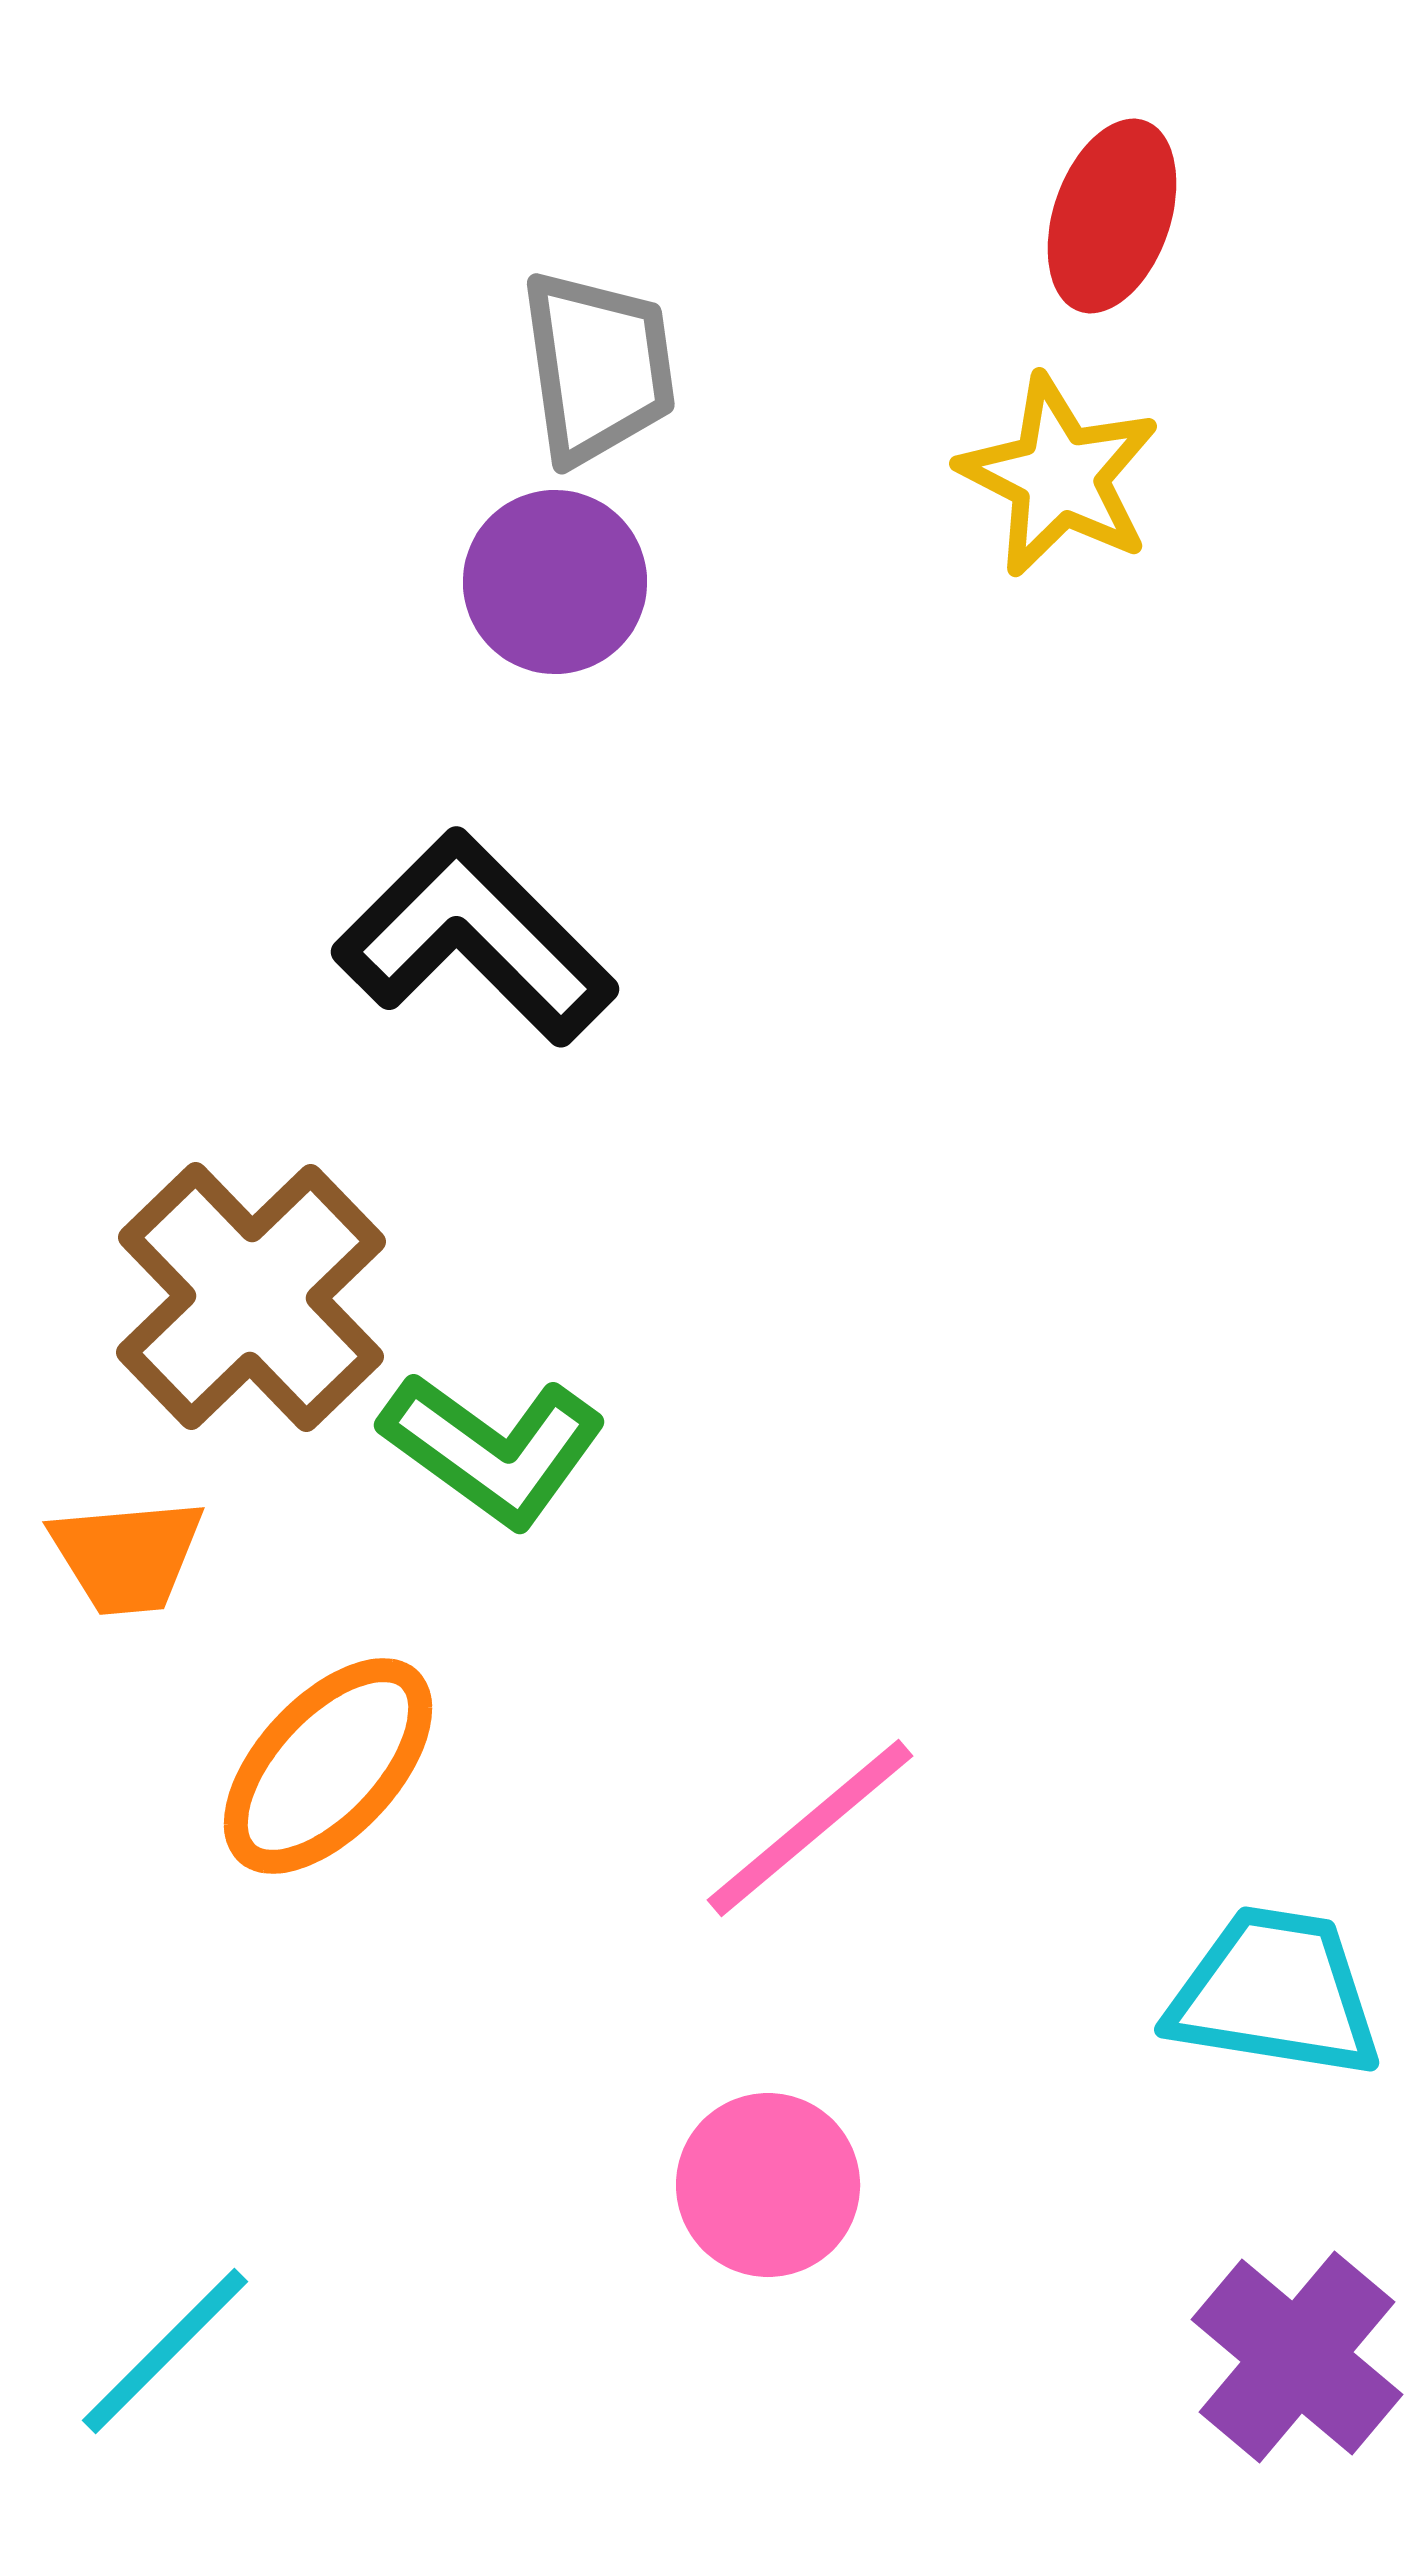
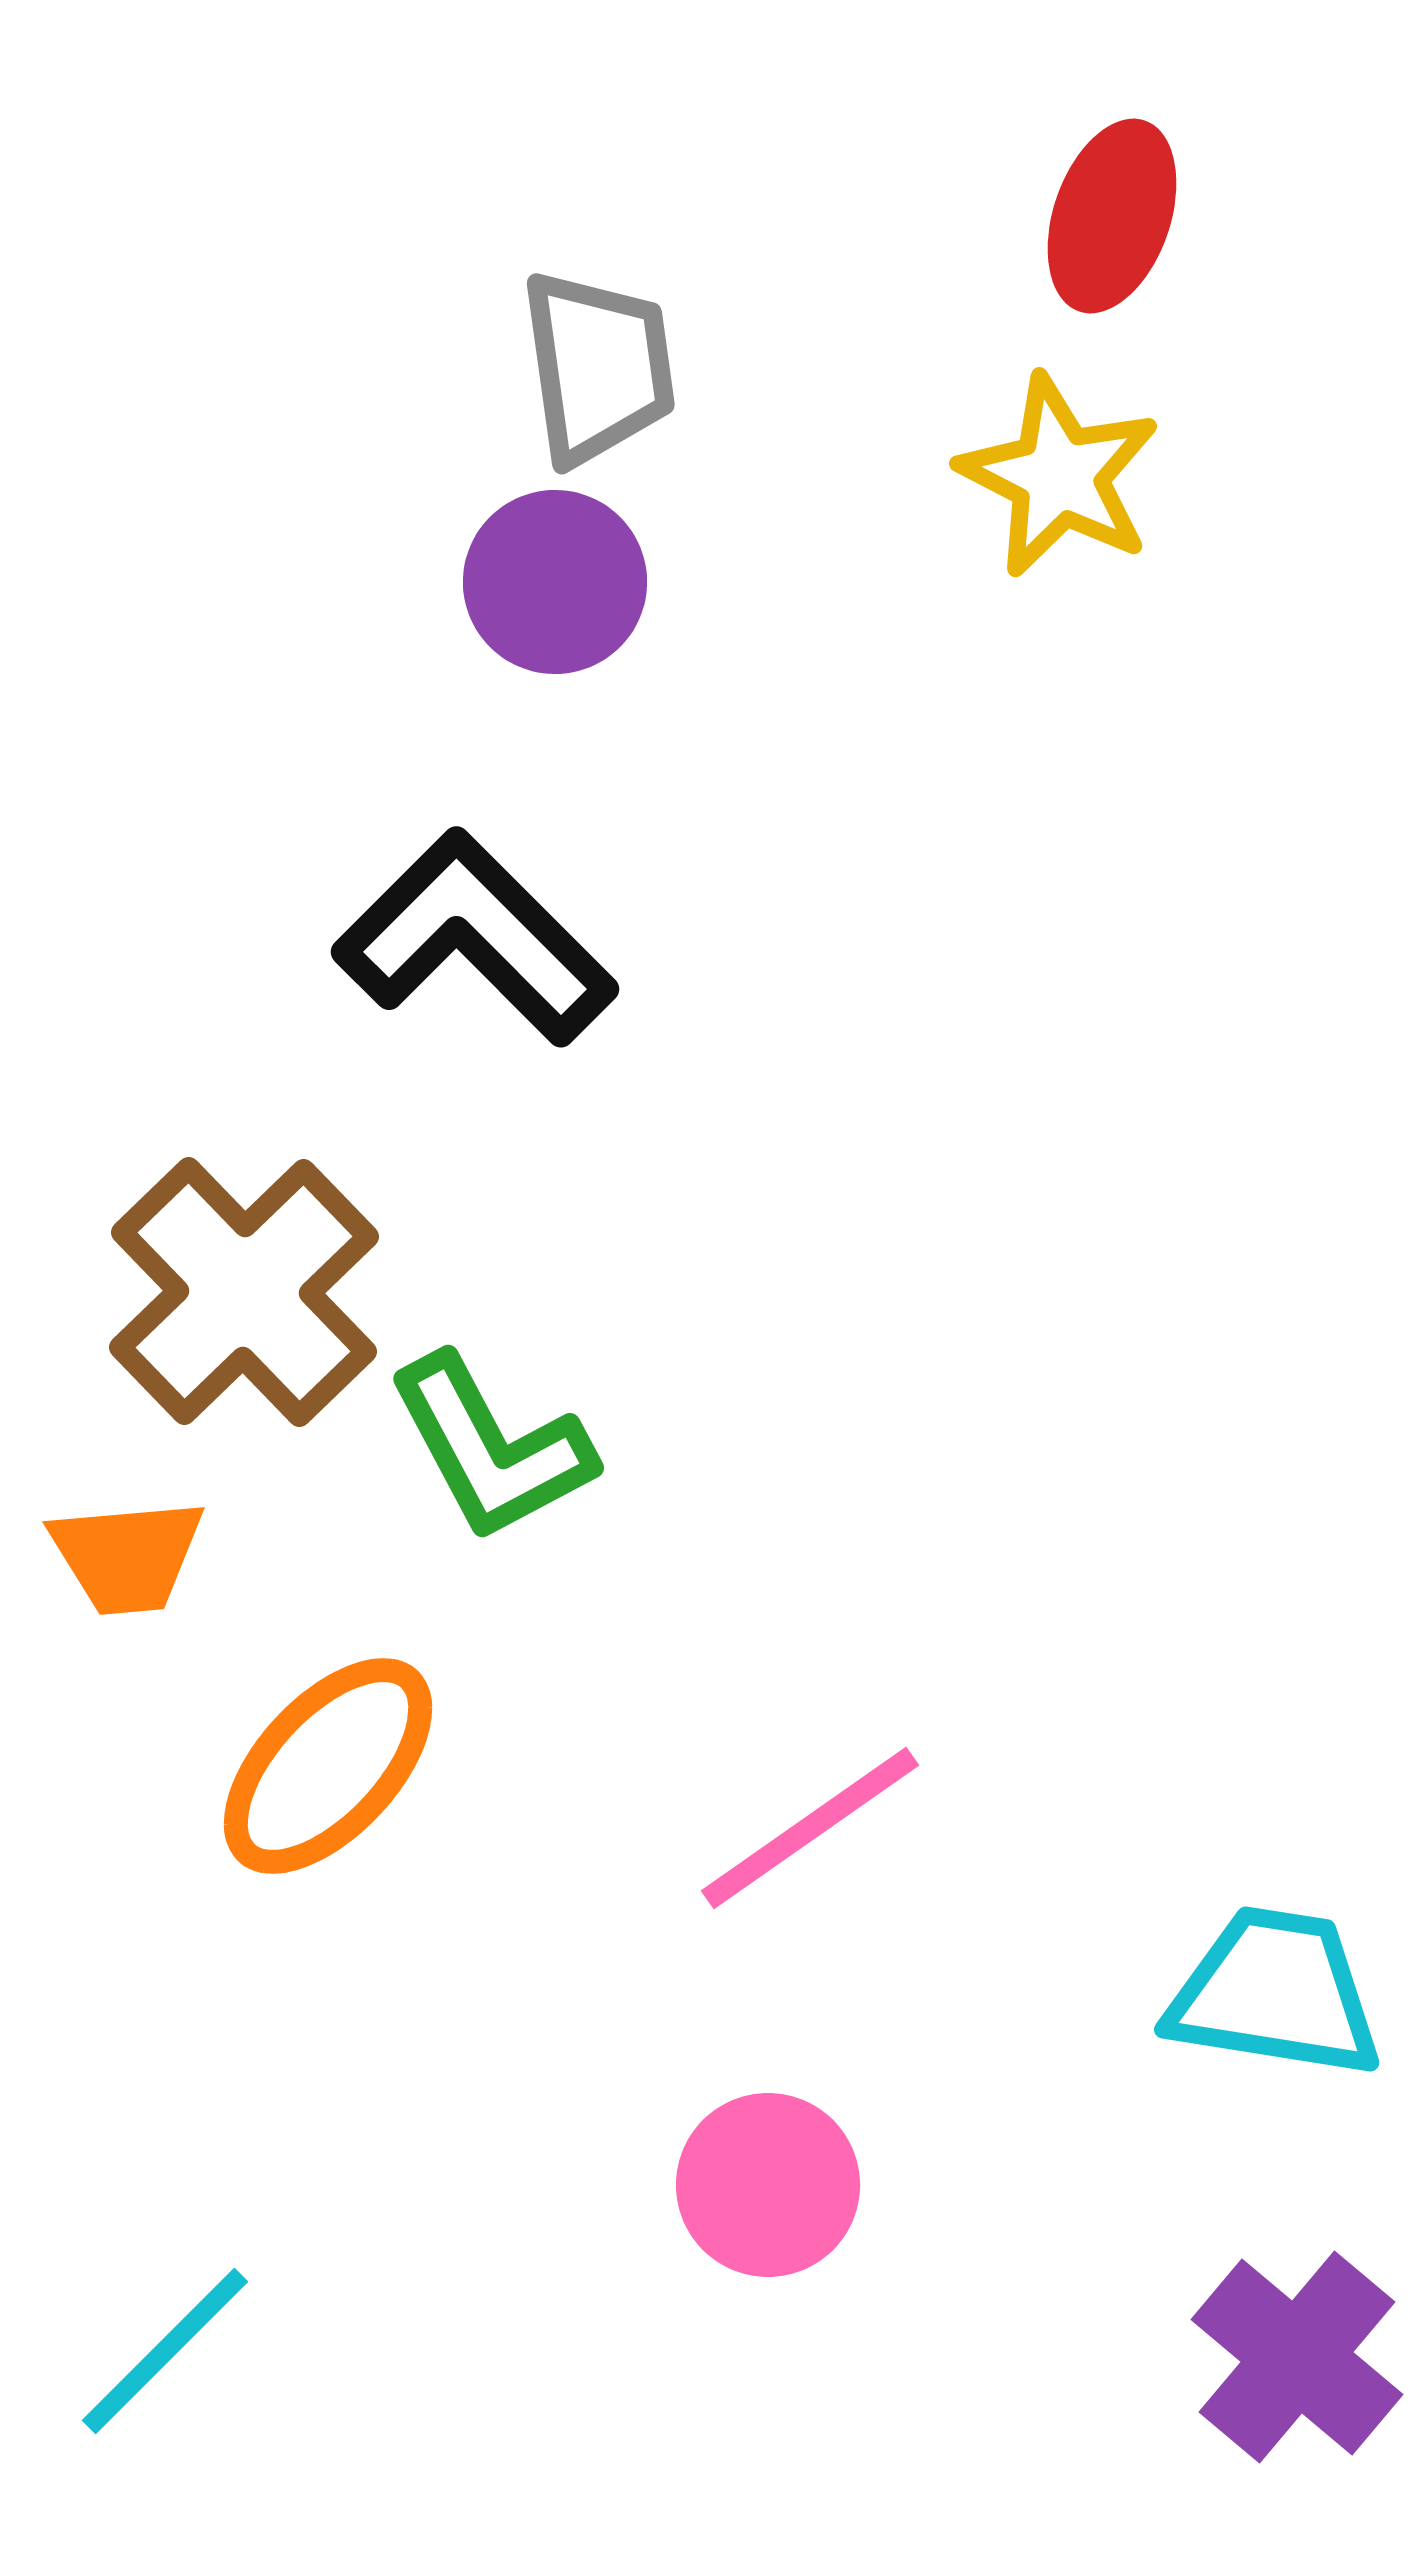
brown cross: moved 7 px left, 5 px up
green L-shape: moved 2 px left, 1 px up; rotated 26 degrees clockwise
pink line: rotated 5 degrees clockwise
